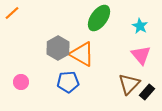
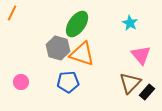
orange line: rotated 21 degrees counterclockwise
green ellipse: moved 22 px left, 6 px down
cyan star: moved 10 px left, 3 px up
gray hexagon: rotated 15 degrees counterclockwise
orange triangle: rotated 12 degrees counterclockwise
brown triangle: moved 1 px right, 1 px up
